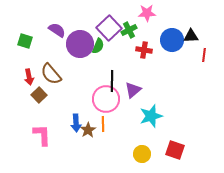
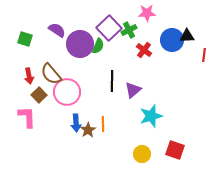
black triangle: moved 4 px left
green square: moved 2 px up
red cross: rotated 28 degrees clockwise
red arrow: moved 1 px up
pink circle: moved 39 px left, 7 px up
pink L-shape: moved 15 px left, 18 px up
